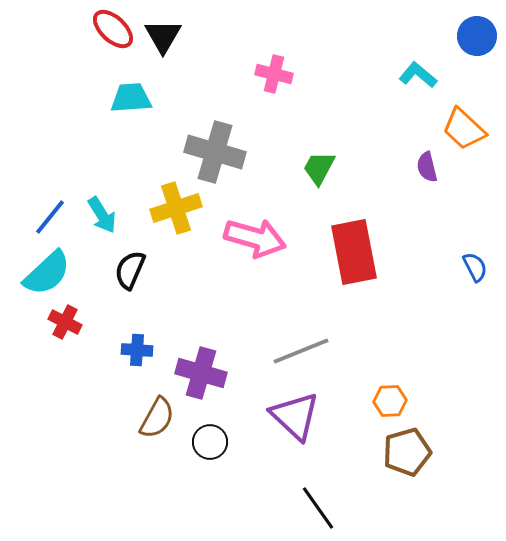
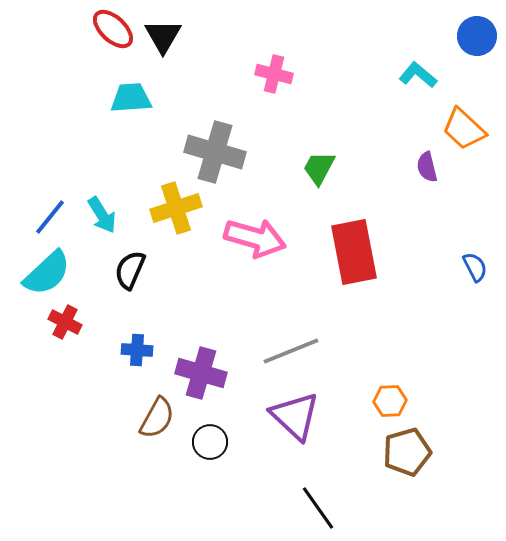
gray line: moved 10 px left
